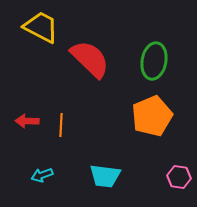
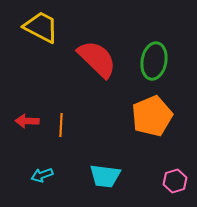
red semicircle: moved 7 px right
pink hexagon: moved 4 px left, 4 px down; rotated 25 degrees counterclockwise
